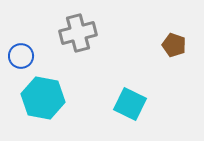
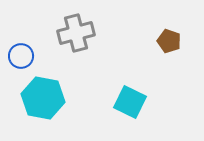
gray cross: moved 2 px left
brown pentagon: moved 5 px left, 4 px up
cyan square: moved 2 px up
